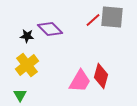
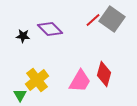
gray square: moved 2 px down; rotated 30 degrees clockwise
black star: moved 4 px left
yellow cross: moved 10 px right, 15 px down
red diamond: moved 3 px right, 2 px up
